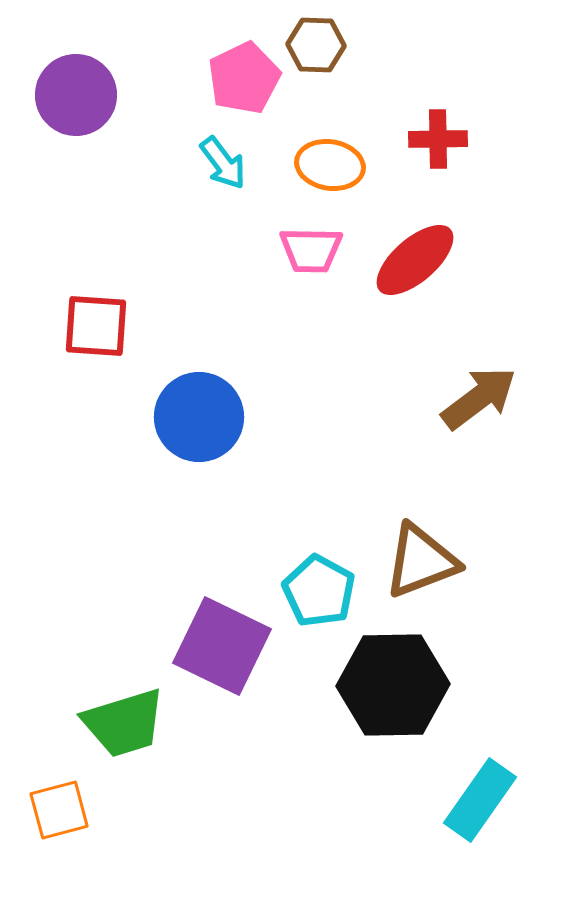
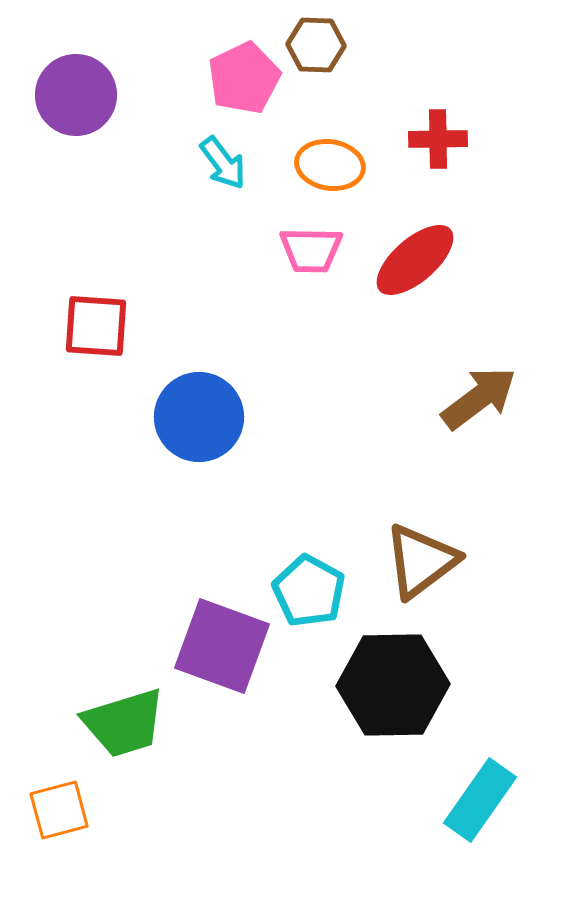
brown triangle: rotated 16 degrees counterclockwise
cyan pentagon: moved 10 px left
purple square: rotated 6 degrees counterclockwise
